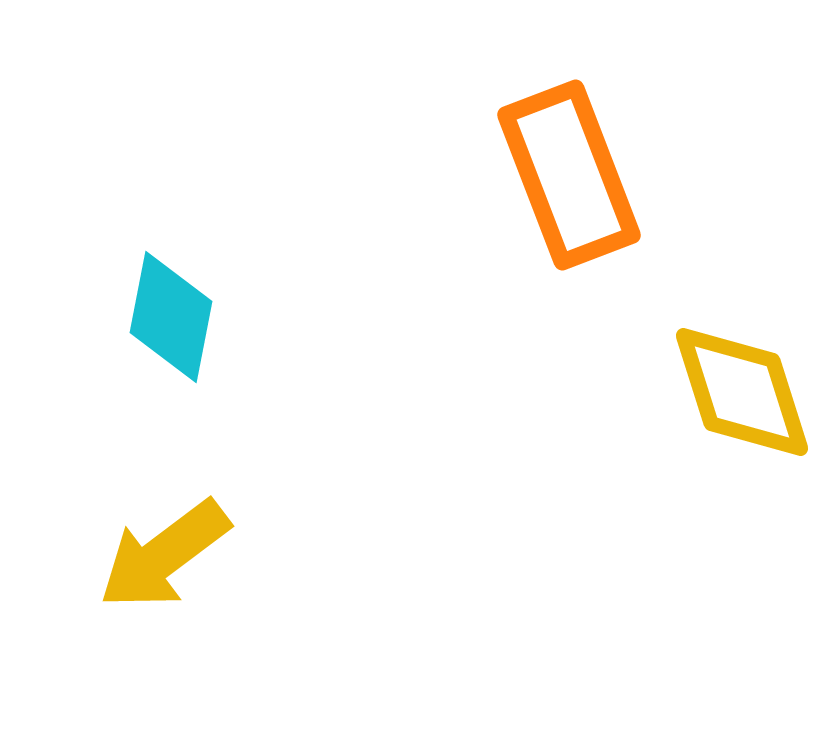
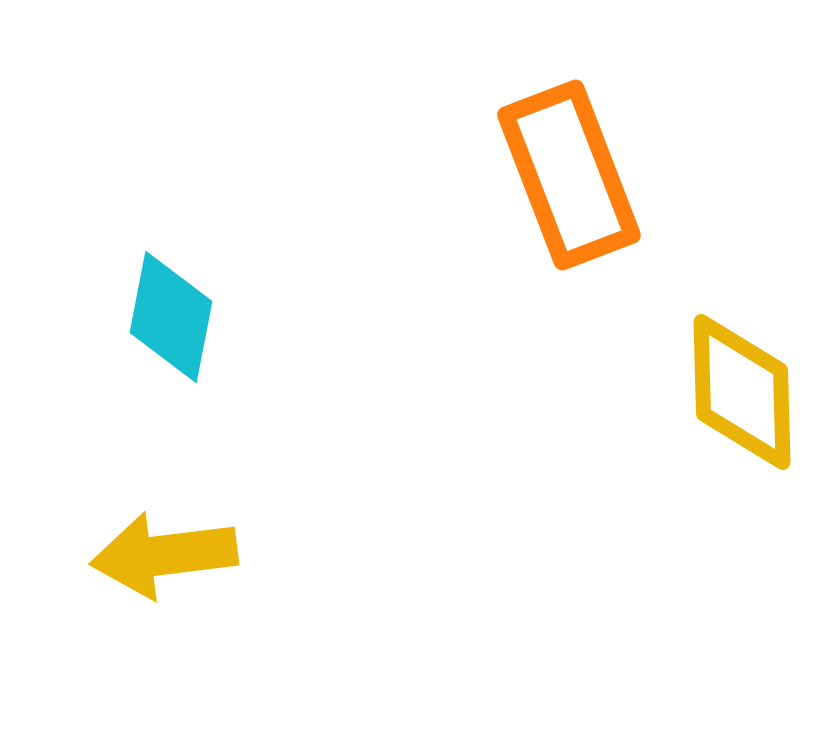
yellow diamond: rotated 16 degrees clockwise
yellow arrow: rotated 30 degrees clockwise
